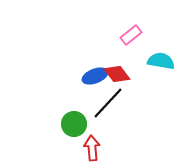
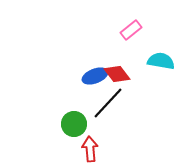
pink rectangle: moved 5 px up
red arrow: moved 2 px left, 1 px down
